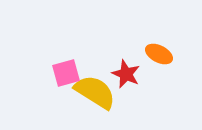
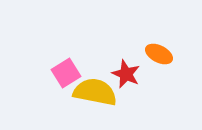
pink square: rotated 16 degrees counterclockwise
yellow semicircle: rotated 21 degrees counterclockwise
